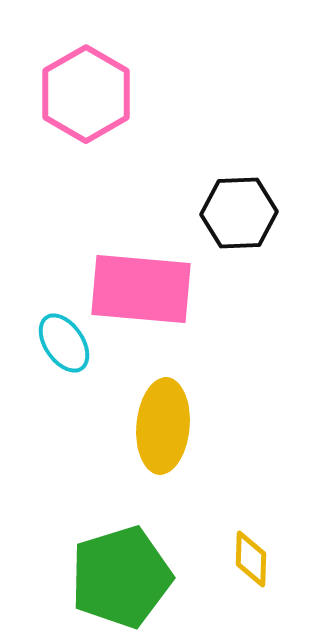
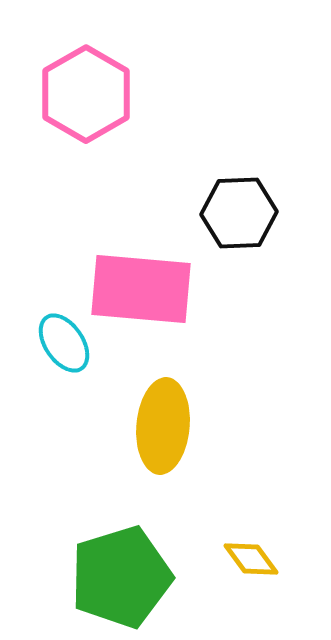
yellow diamond: rotated 38 degrees counterclockwise
